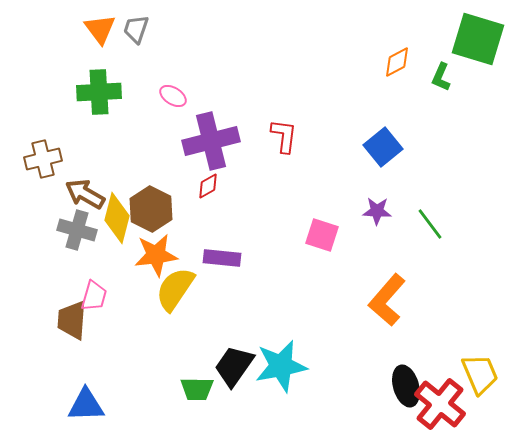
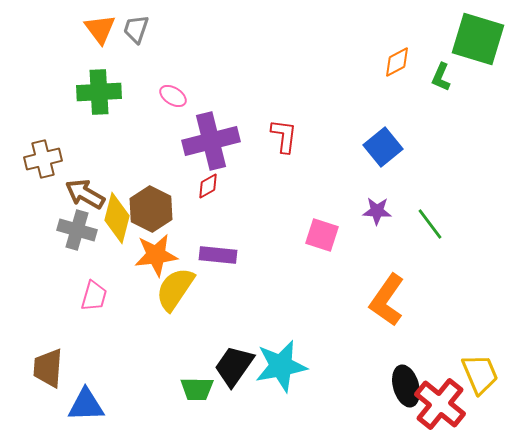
purple rectangle: moved 4 px left, 3 px up
orange L-shape: rotated 6 degrees counterclockwise
brown trapezoid: moved 24 px left, 48 px down
